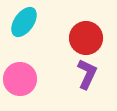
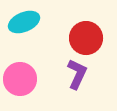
cyan ellipse: rotated 32 degrees clockwise
purple L-shape: moved 10 px left
